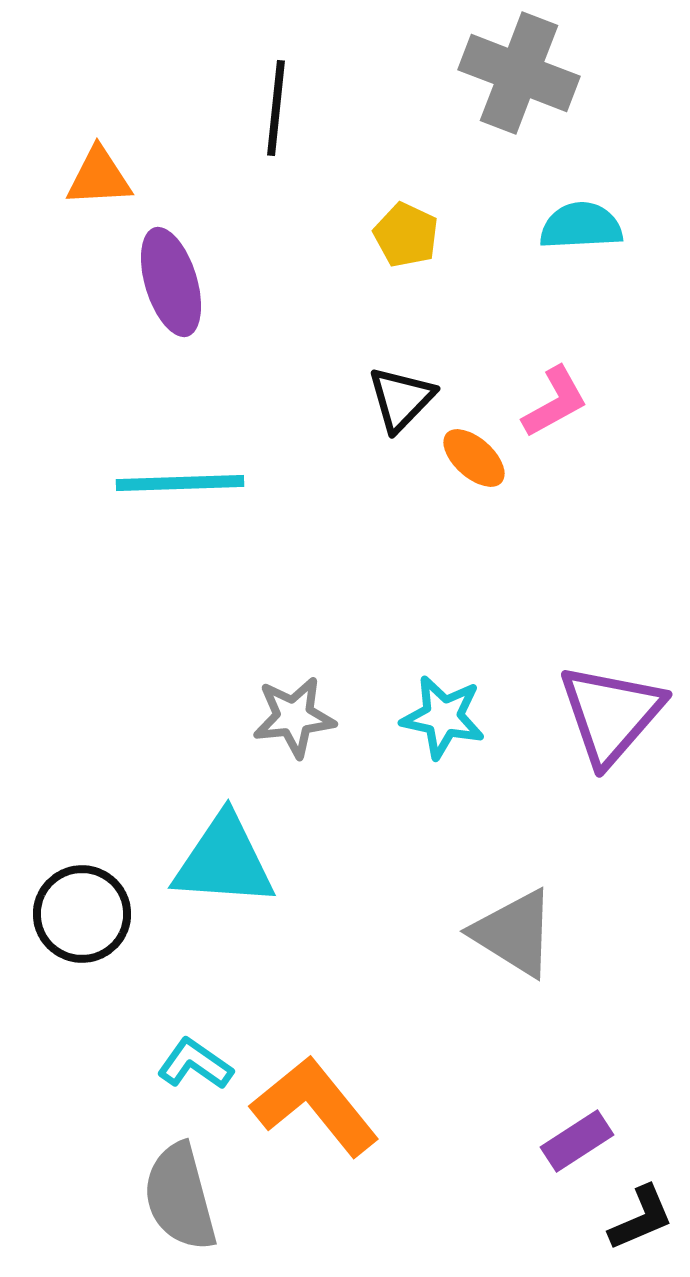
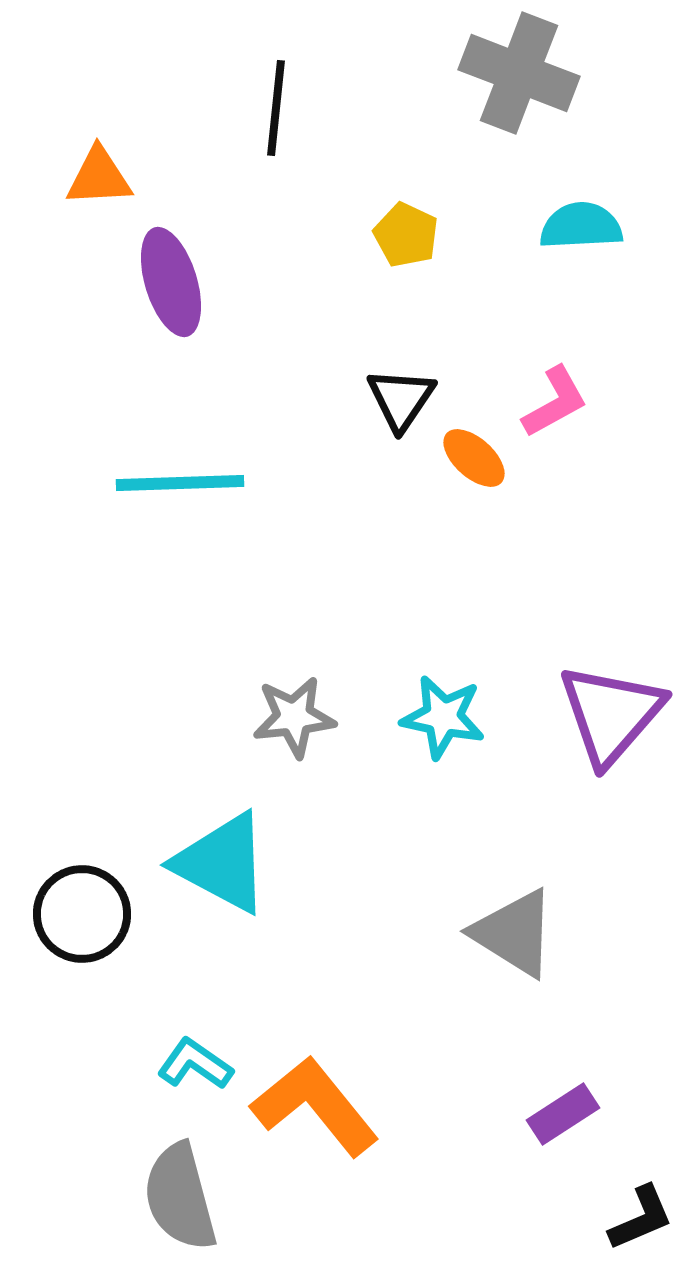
black triangle: rotated 10 degrees counterclockwise
cyan triangle: moved 2 px left, 2 px down; rotated 24 degrees clockwise
purple rectangle: moved 14 px left, 27 px up
